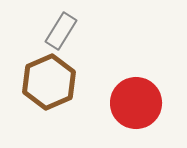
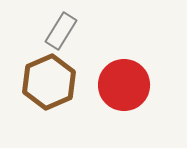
red circle: moved 12 px left, 18 px up
